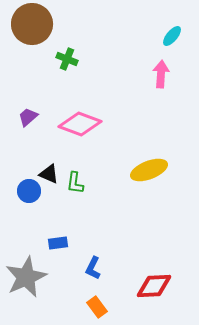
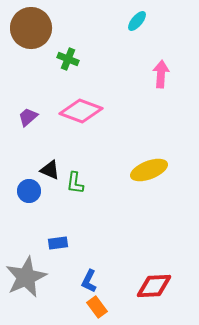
brown circle: moved 1 px left, 4 px down
cyan ellipse: moved 35 px left, 15 px up
green cross: moved 1 px right
pink diamond: moved 1 px right, 13 px up
black triangle: moved 1 px right, 4 px up
blue L-shape: moved 4 px left, 13 px down
